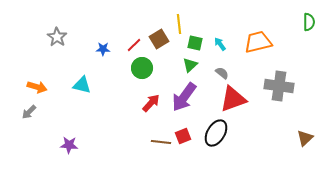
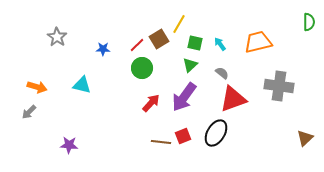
yellow line: rotated 36 degrees clockwise
red line: moved 3 px right
